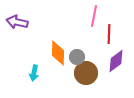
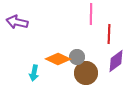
pink line: moved 3 px left, 2 px up; rotated 10 degrees counterclockwise
orange diamond: moved 6 px down; rotated 65 degrees counterclockwise
